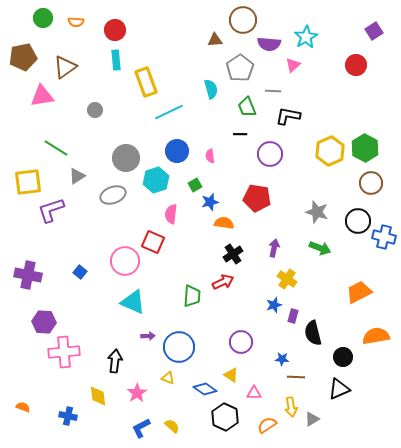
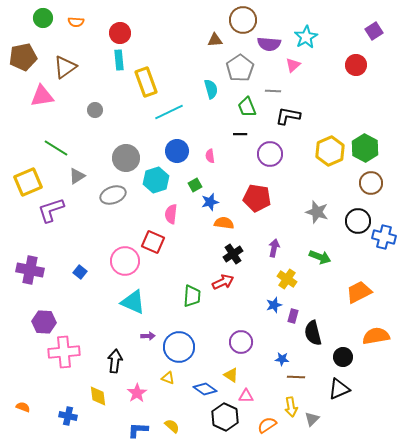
red circle at (115, 30): moved 5 px right, 3 px down
cyan rectangle at (116, 60): moved 3 px right
yellow square at (28, 182): rotated 16 degrees counterclockwise
green arrow at (320, 248): moved 9 px down
purple cross at (28, 275): moved 2 px right, 5 px up
pink triangle at (254, 393): moved 8 px left, 3 px down
gray triangle at (312, 419): rotated 14 degrees counterclockwise
blue L-shape at (141, 428): moved 3 px left, 2 px down; rotated 30 degrees clockwise
